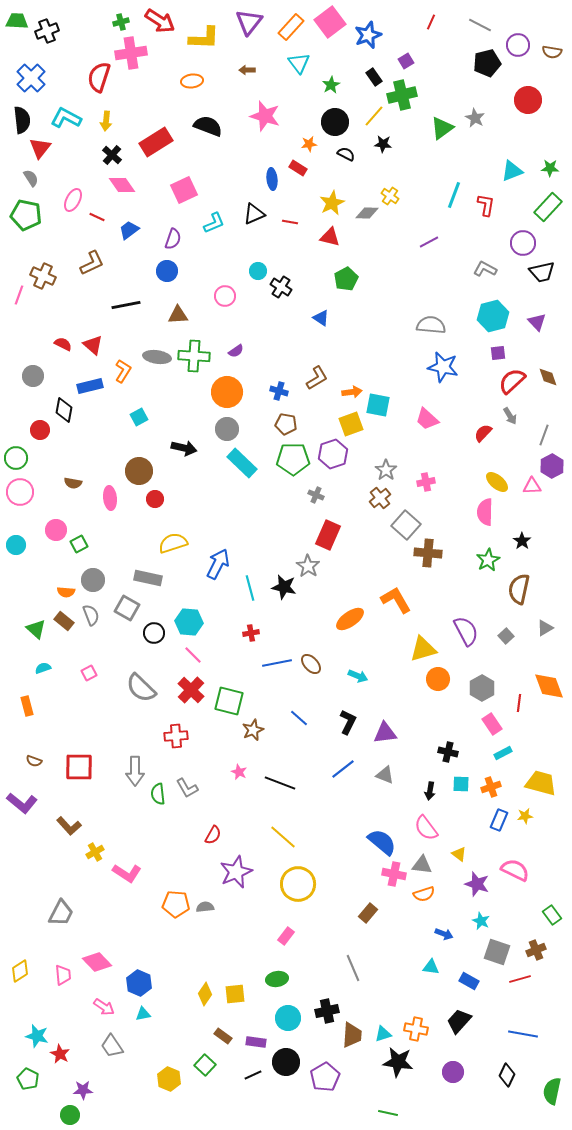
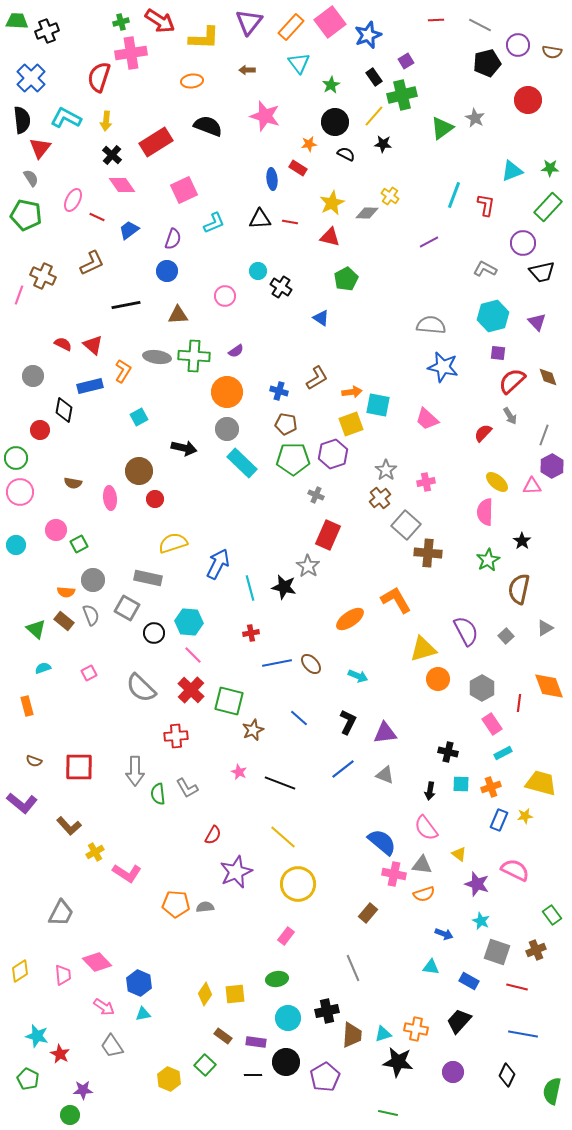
red line at (431, 22): moved 5 px right, 2 px up; rotated 63 degrees clockwise
black triangle at (254, 214): moved 6 px right, 5 px down; rotated 20 degrees clockwise
purple square at (498, 353): rotated 14 degrees clockwise
red line at (520, 979): moved 3 px left, 8 px down; rotated 30 degrees clockwise
black line at (253, 1075): rotated 24 degrees clockwise
